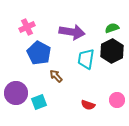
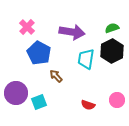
pink cross: rotated 21 degrees counterclockwise
